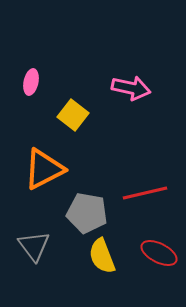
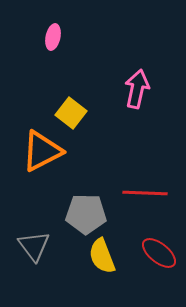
pink ellipse: moved 22 px right, 45 px up
pink arrow: moved 6 px right, 1 px down; rotated 90 degrees counterclockwise
yellow square: moved 2 px left, 2 px up
orange triangle: moved 2 px left, 18 px up
red line: rotated 15 degrees clockwise
gray pentagon: moved 1 px left, 1 px down; rotated 9 degrees counterclockwise
red ellipse: rotated 12 degrees clockwise
